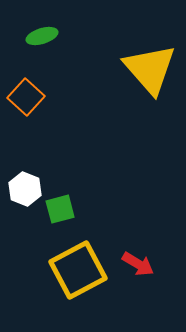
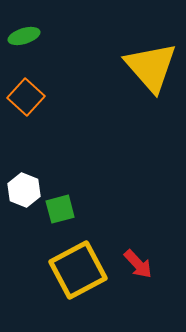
green ellipse: moved 18 px left
yellow triangle: moved 1 px right, 2 px up
white hexagon: moved 1 px left, 1 px down
red arrow: rotated 16 degrees clockwise
